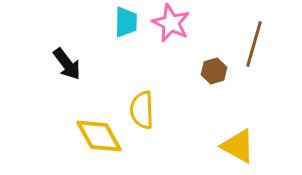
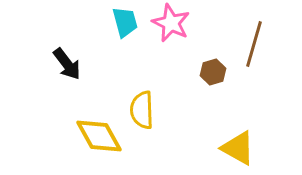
cyan trapezoid: moved 1 px left; rotated 16 degrees counterclockwise
brown hexagon: moved 1 px left, 1 px down
yellow triangle: moved 2 px down
